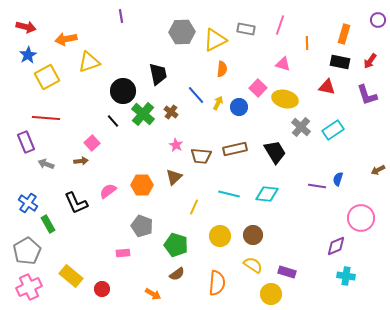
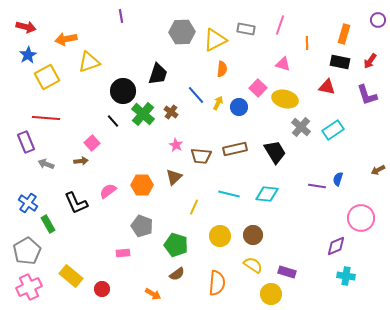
black trapezoid at (158, 74): rotated 30 degrees clockwise
